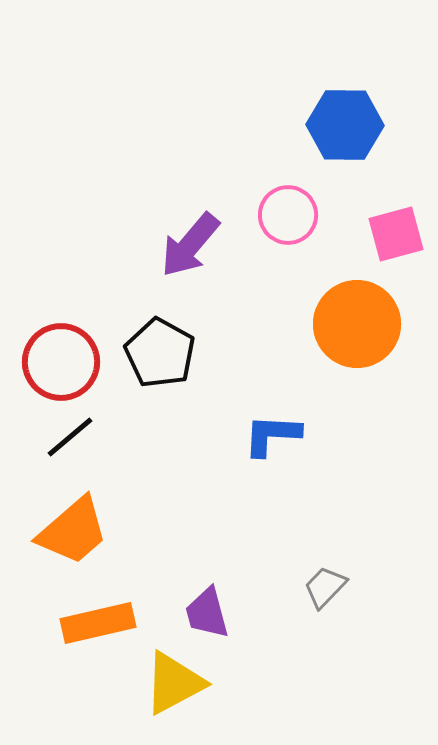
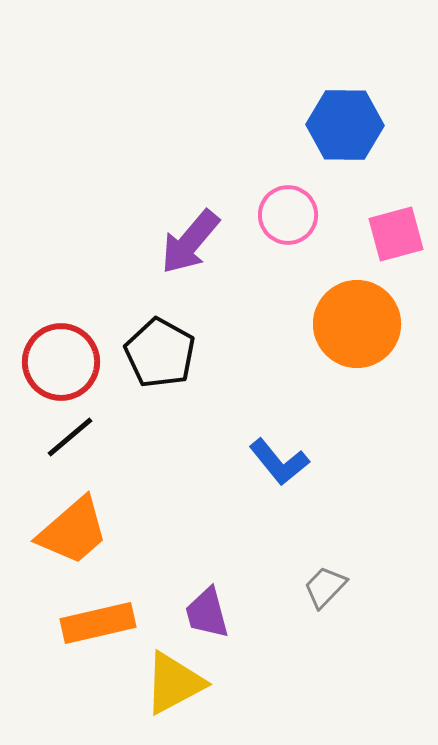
purple arrow: moved 3 px up
blue L-shape: moved 7 px right, 27 px down; rotated 132 degrees counterclockwise
